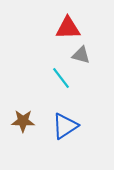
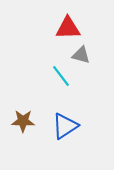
cyan line: moved 2 px up
